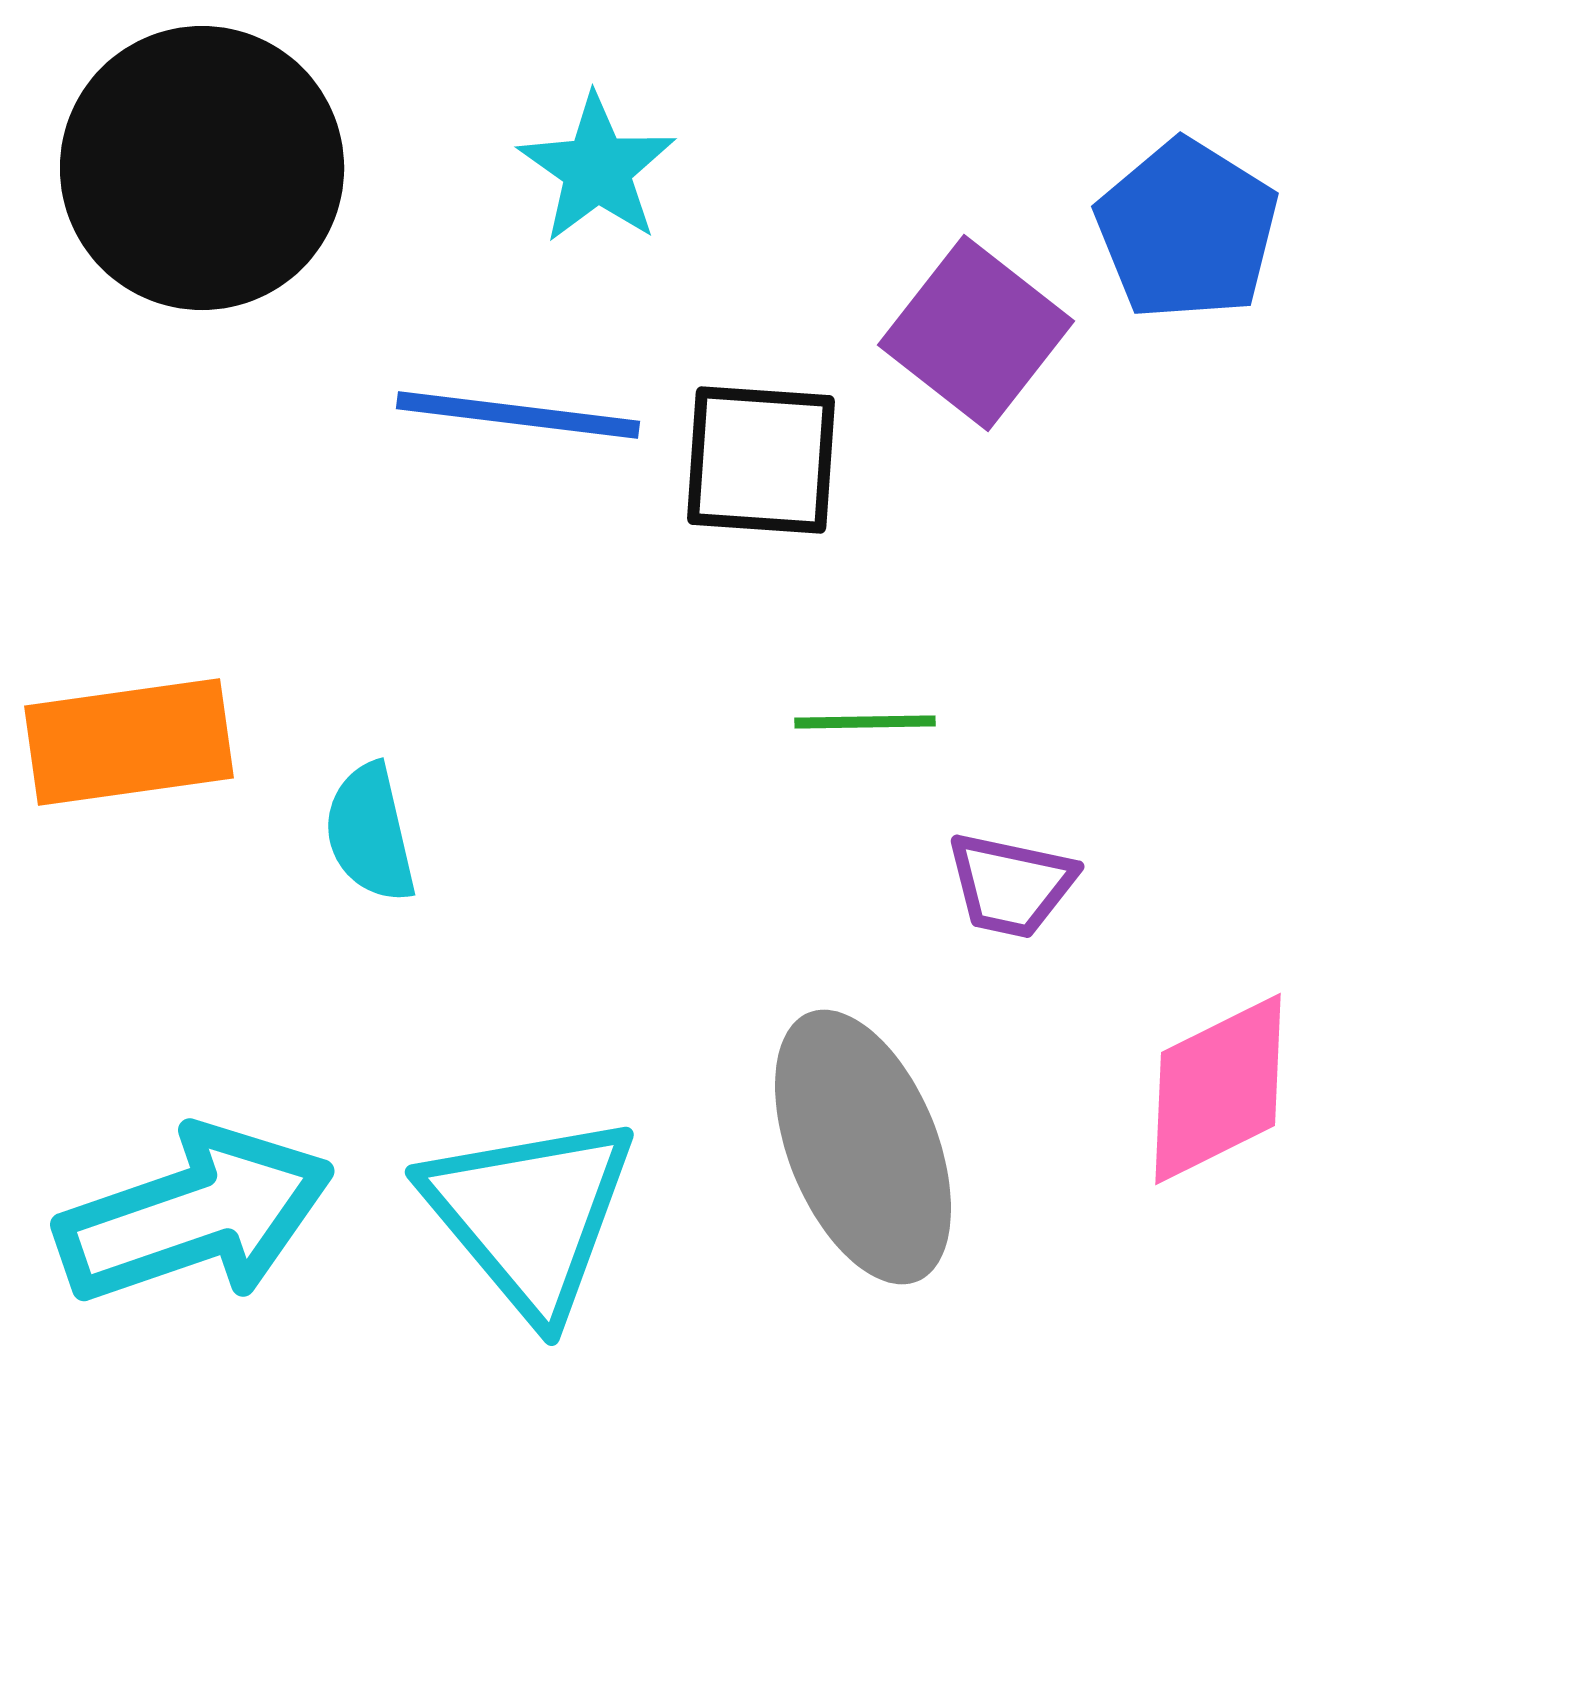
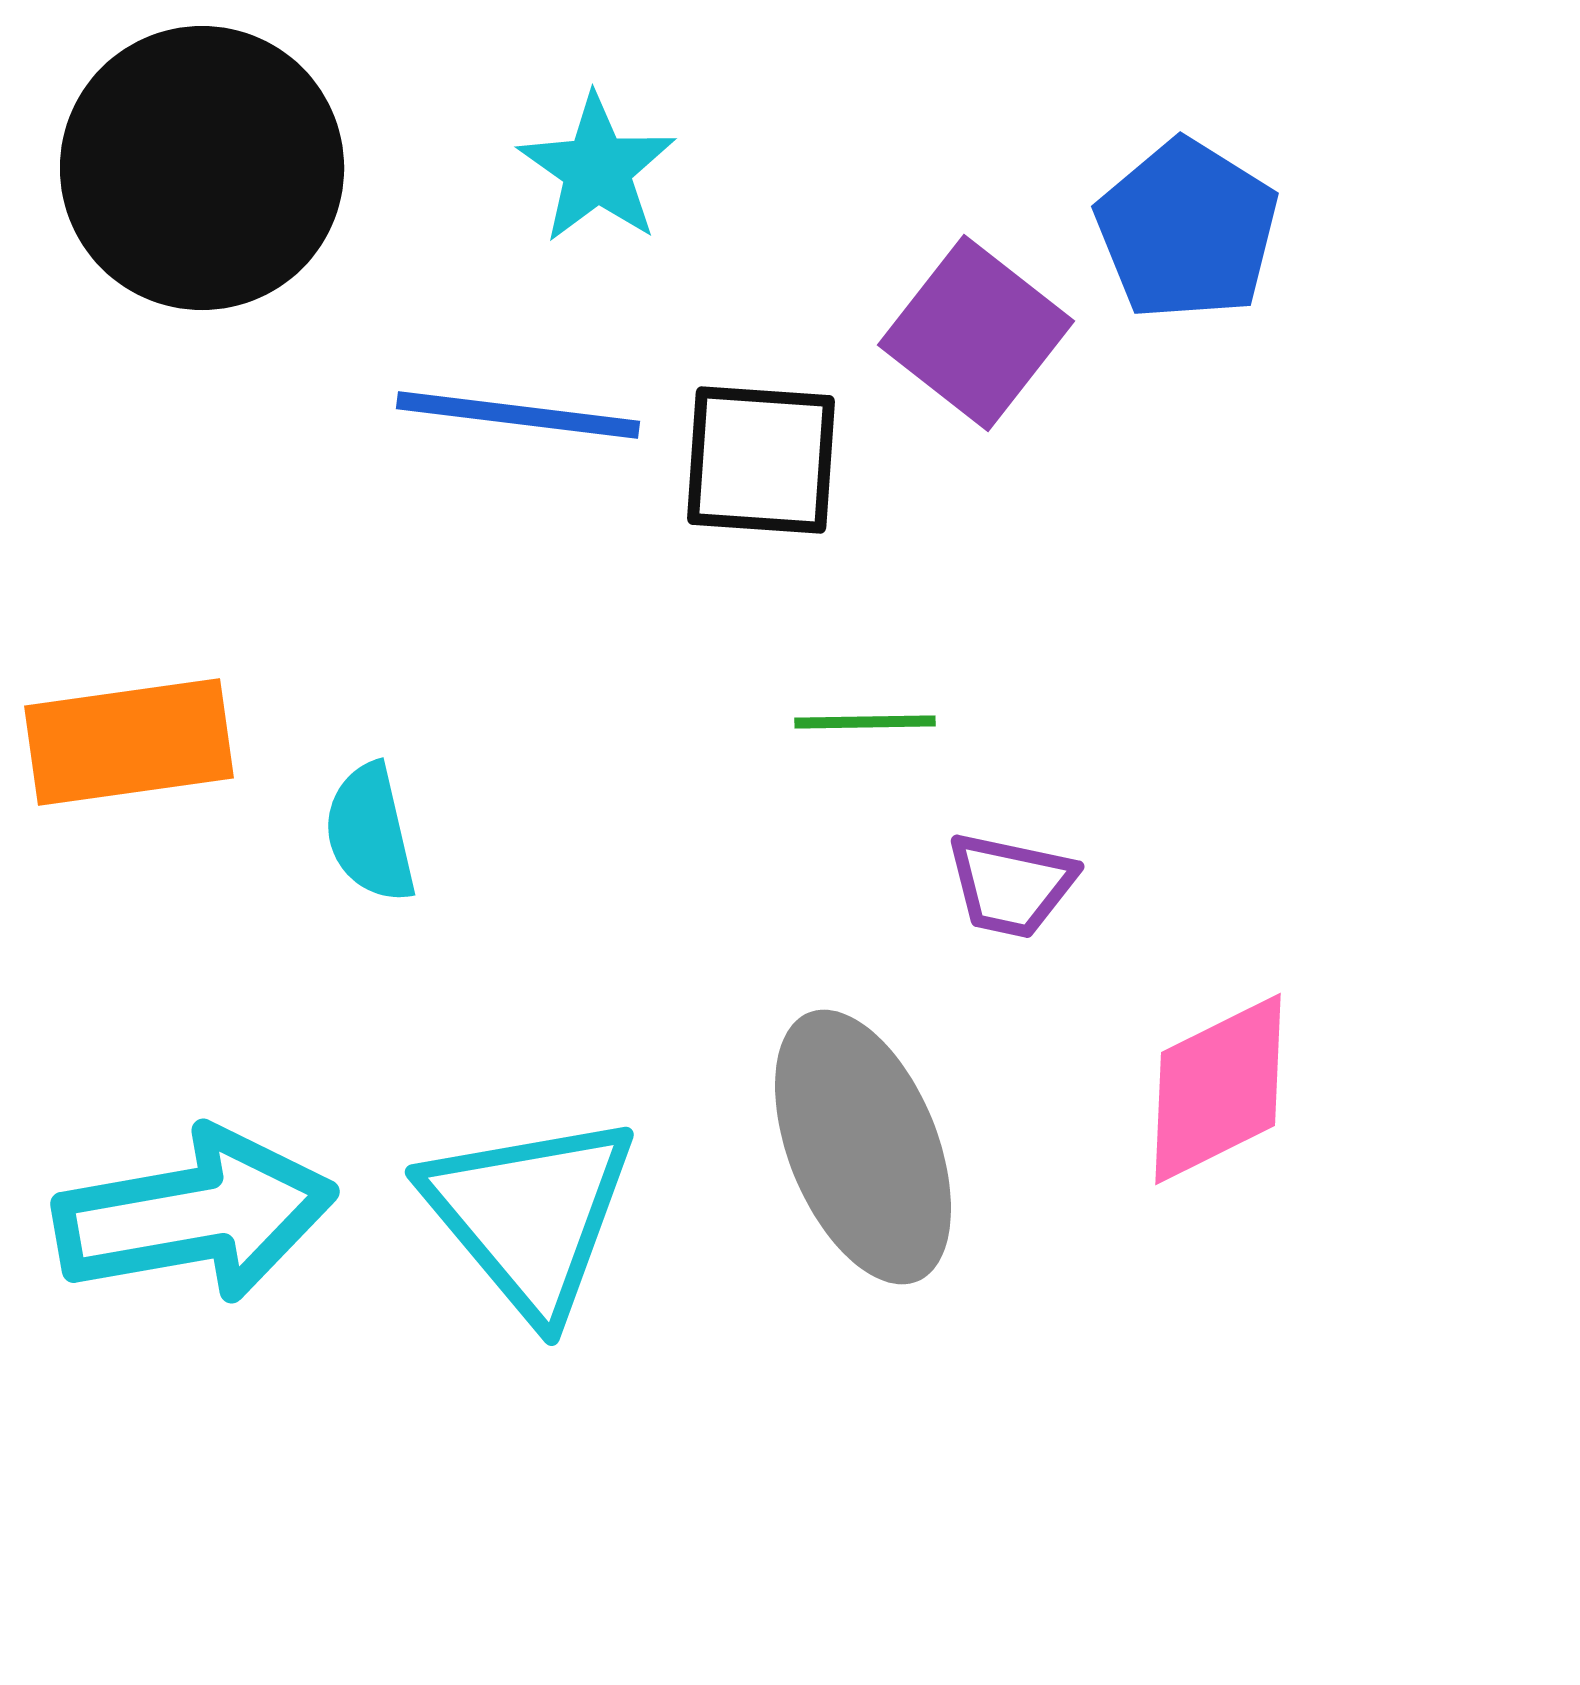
cyan arrow: rotated 9 degrees clockwise
